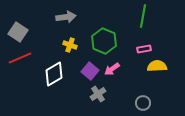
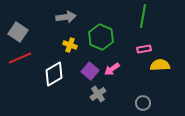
green hexagon: moved 3 px left, 4 px up
yellow semicircle: moved 3 px right, 1 px up
